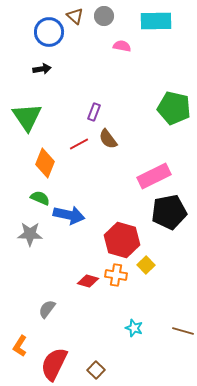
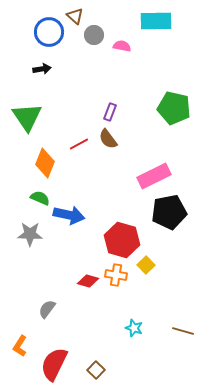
gray circle: moved 10 px left, 19 px down
purple rectangle: moved 16 px right
